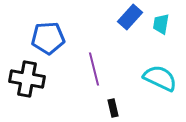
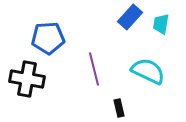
cyan semicircle: moved 12 px left, 7 px up
black rectangle: moved 6 px right
